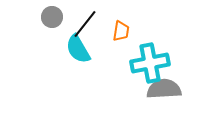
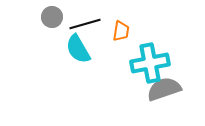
black line: rotated 36 degrees clockwise
gray semicircle: rotated 16 degrees counterclockwise
